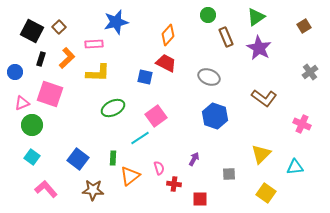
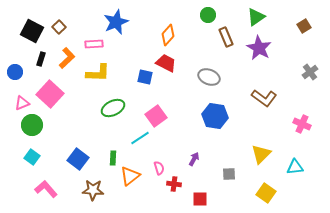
blue star at (116, 22): rotated 10 degrees counterclockwise
pink square at (50, 94): rotated 24 degrees clockwise
blue hexagon at (215, 116): rotated 10 degrees counterclockwise
